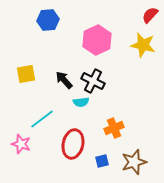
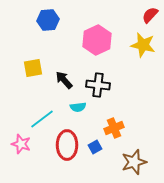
yellow square: moved 7 px right, 6 px up
black cross: moved 5 px right, 4 px down; rotated 20 degrees counterclockwise
cyan semicircle: moved 3 px left, 5 px down
red ellipse: moved 6 px left, 1 px down; rotated 12 degrees counterclockwise
blue square: moved 7 px left, 14 px up; rotated 16 degrees counterclockwise
